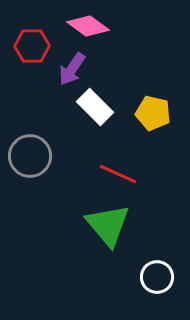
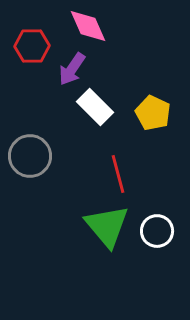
pink diamond: rotated 30 degrees clockwise
yellow pentagon: rotated 12 degrees clockwise
red line: rotated 51 degrees clockwise
green triangle: moved 1 px left, 1 px down
white circle: moved 46 px up
